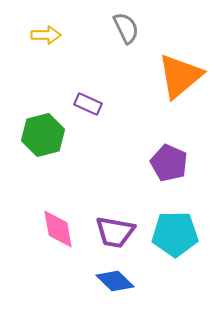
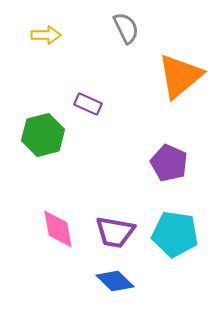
cyan pentagon: rotated 9 degrees clockwise
